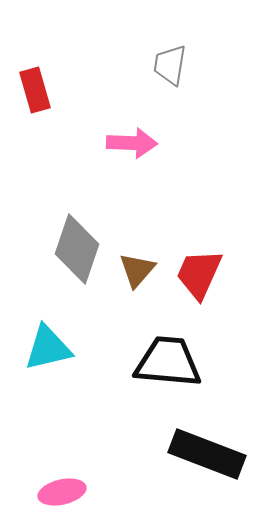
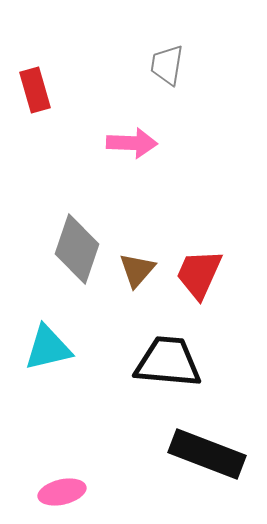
gray trapezoid: moved 3 px left
